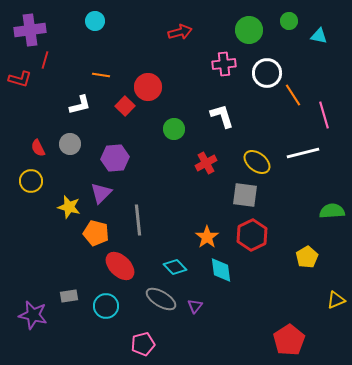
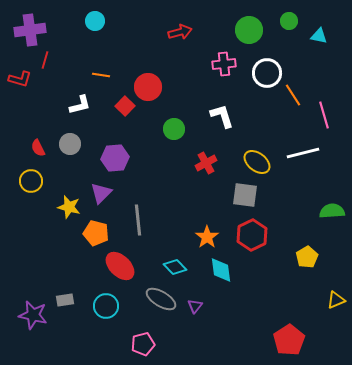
gray rectangle at (69, 296): moved 4 px left, 4 px down
